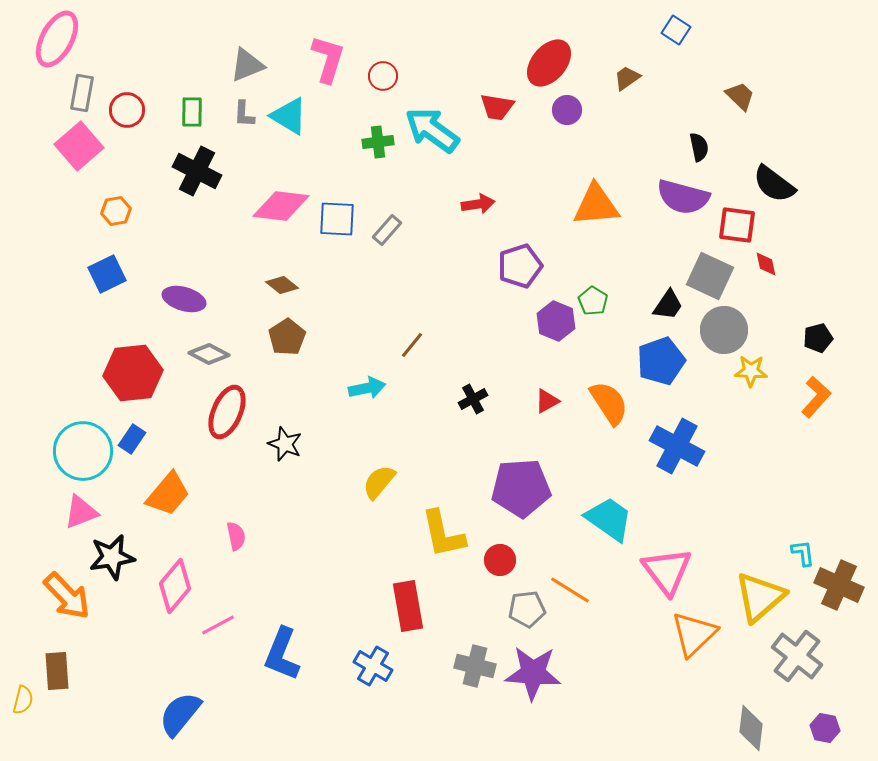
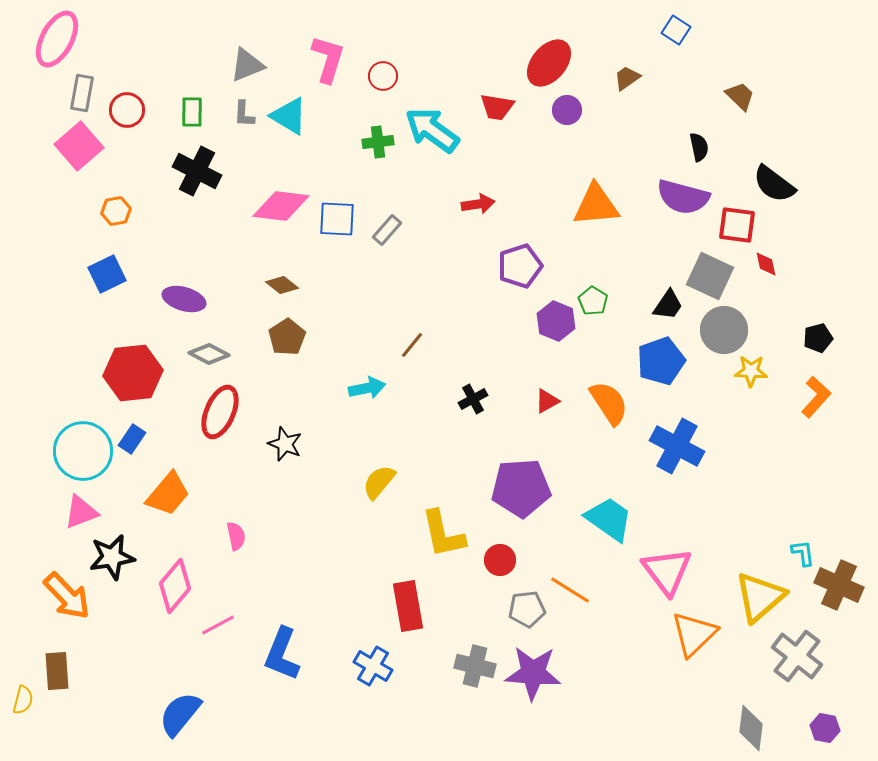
red ellipse at (227, 412): moved 7 px left
